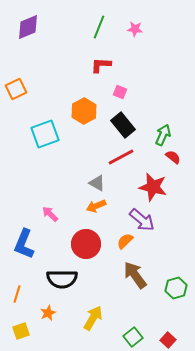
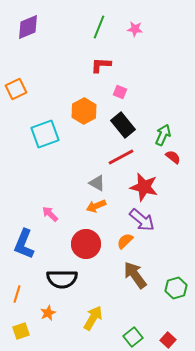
red star: moved 9 px left
